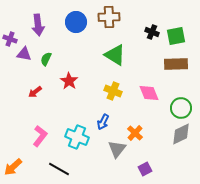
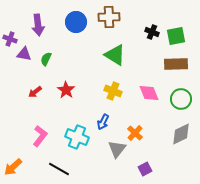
red star: moved 3 px left, 9 px down
green circle: moved 9 px up
